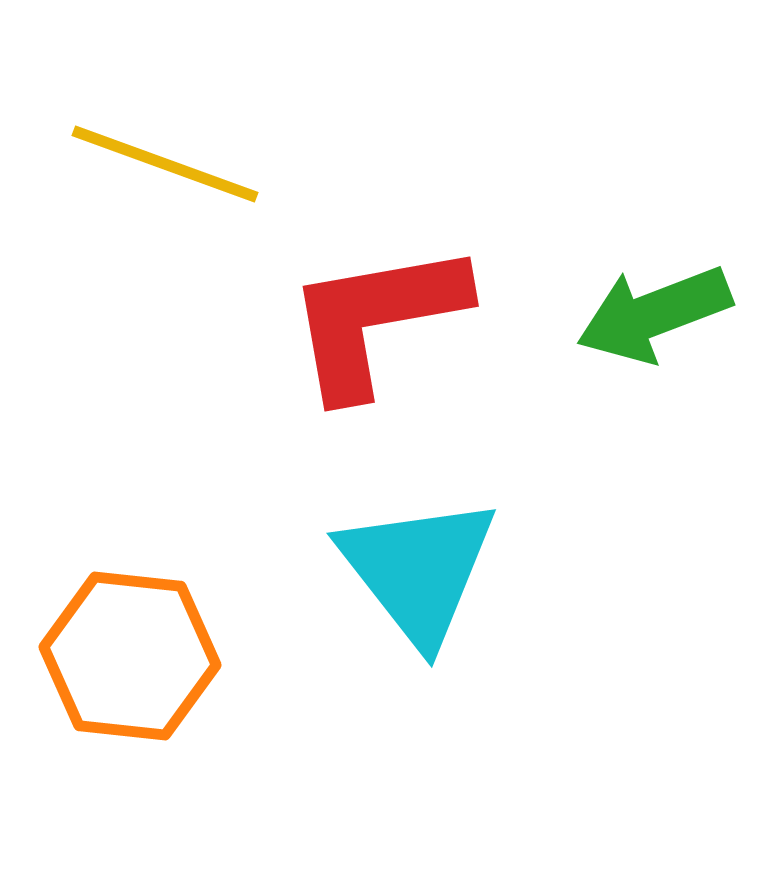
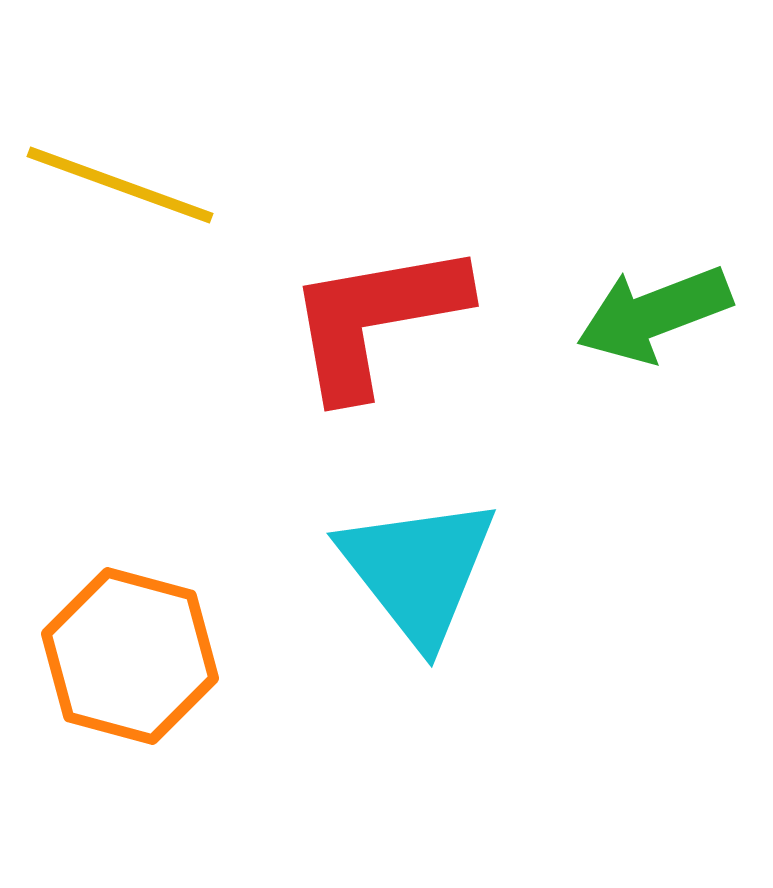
yellow line: moved 45 px left, 21 px down
orange hexagon: rotated 9 degrees clockwise
